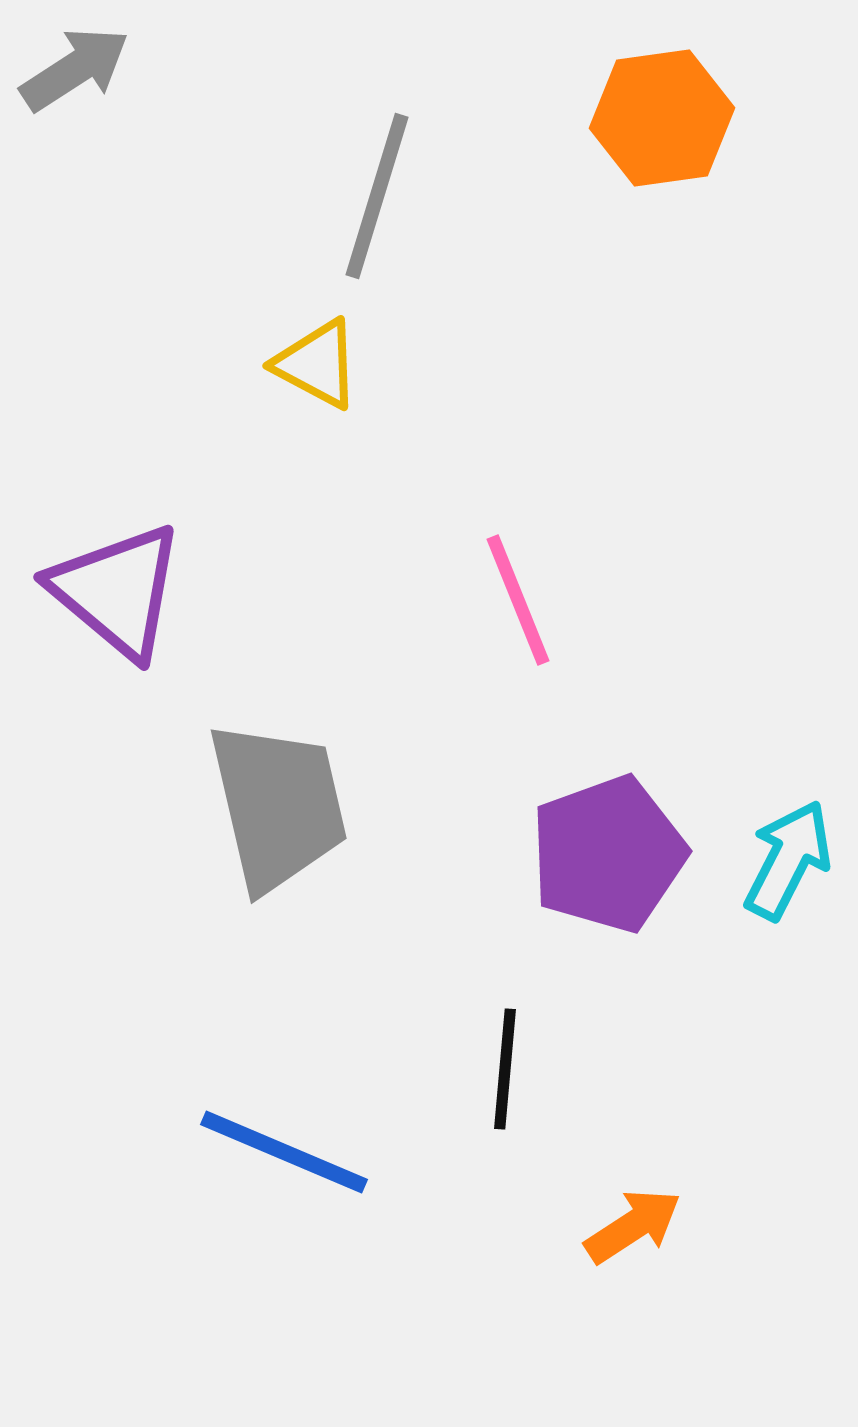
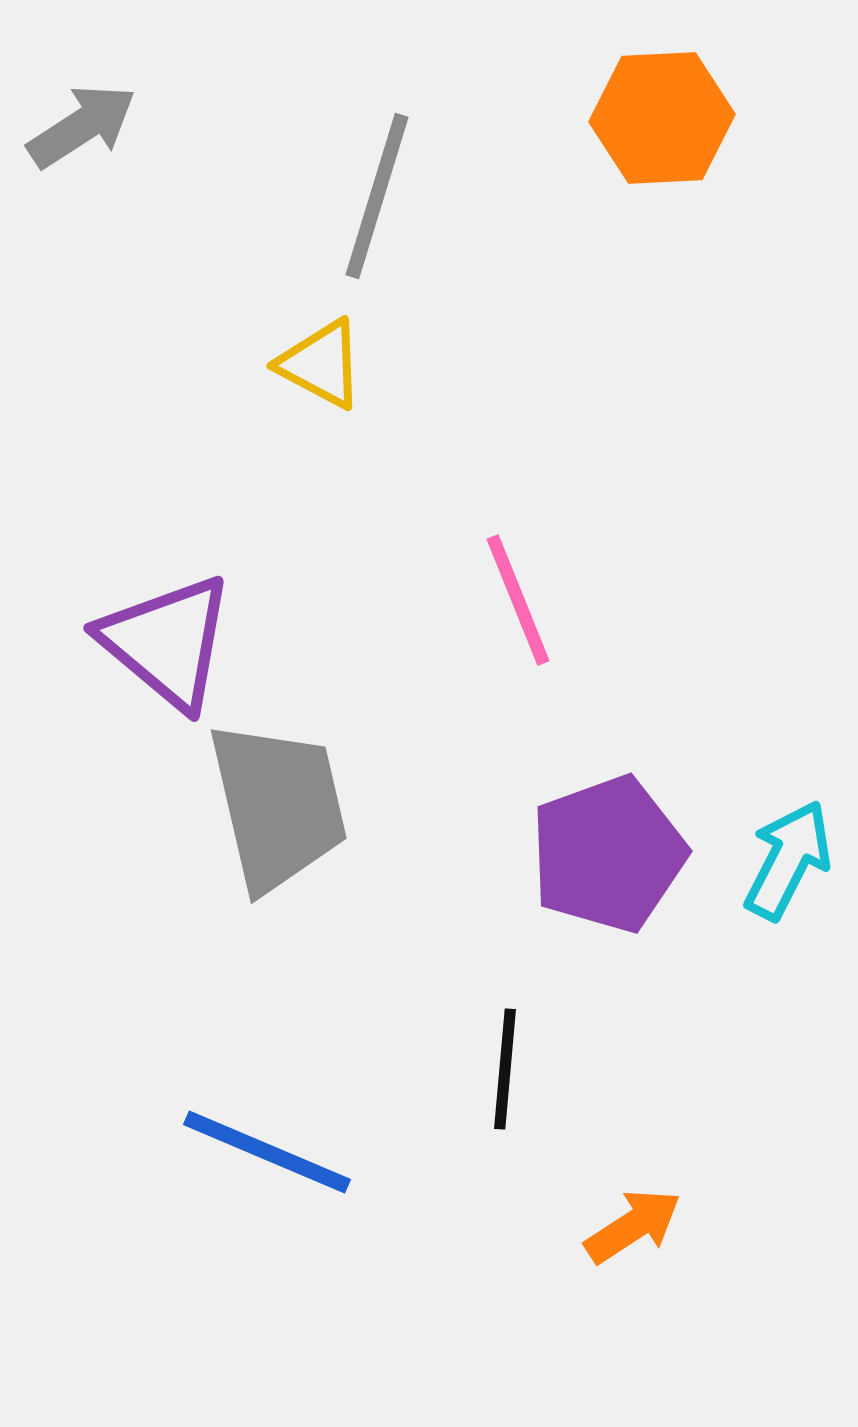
gray arrow: moved 7 px right, 57 px down
orange hexagon: rotated 5 degrees clockwise
yellow triangle: moved 4 px right
purple triangle: moved 50 px right, 51 px down
blue line: moved 17 px left
